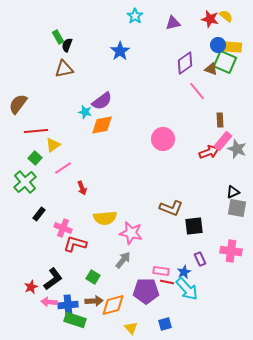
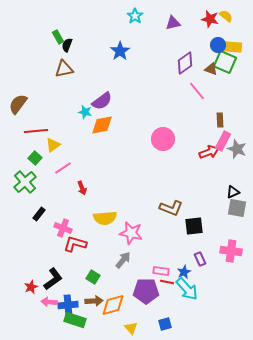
pink rectangle at (223, 141): rotated 12 degrees counterclockwise
